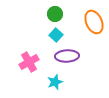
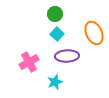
orange ellipse: moved 11 px down
cyan square: moved 1 px right, 1 px up
